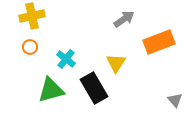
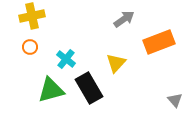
yellow triangle: rotated 10 degrees clockwise
black rectangle: moved 5 px left
